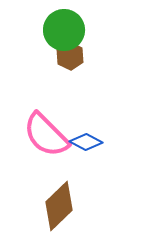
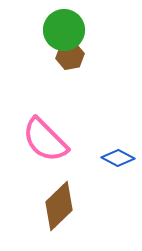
brown hexagon: rotated 24 degrees clockwise
pink semicircle: moved 1 px left, 5 px down
blue diamond: moved 32 px right, 16 px down
